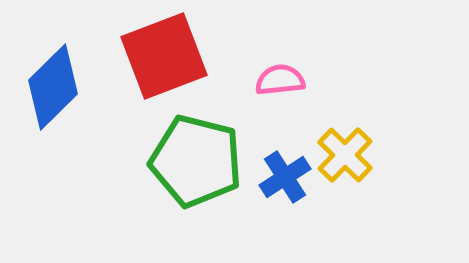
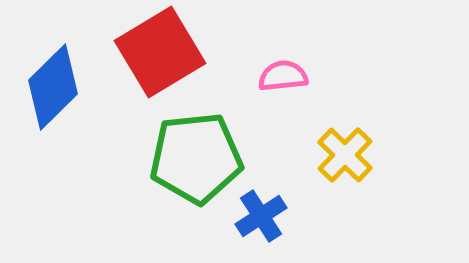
red square: moved 4 px left, 4 px up; rotated 10 degrees counterclockwise
pink semicircle: moved 3 px right, 4 px up
green pentagon: moved 3 px up; rotated 20 degrees counterclockwise
blue cross: moved 24 px left, 39 px down
